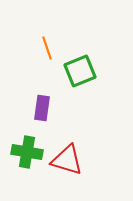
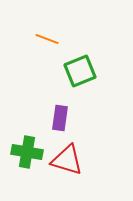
orange line: moved 9 px up; rotated 50 degrees counterclockwise
purple rectangle: moved 18 px right, 10 px down
